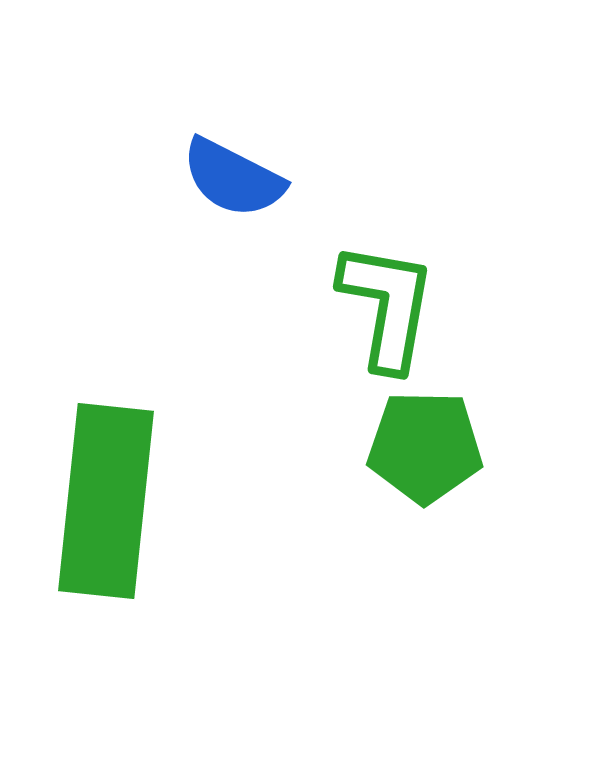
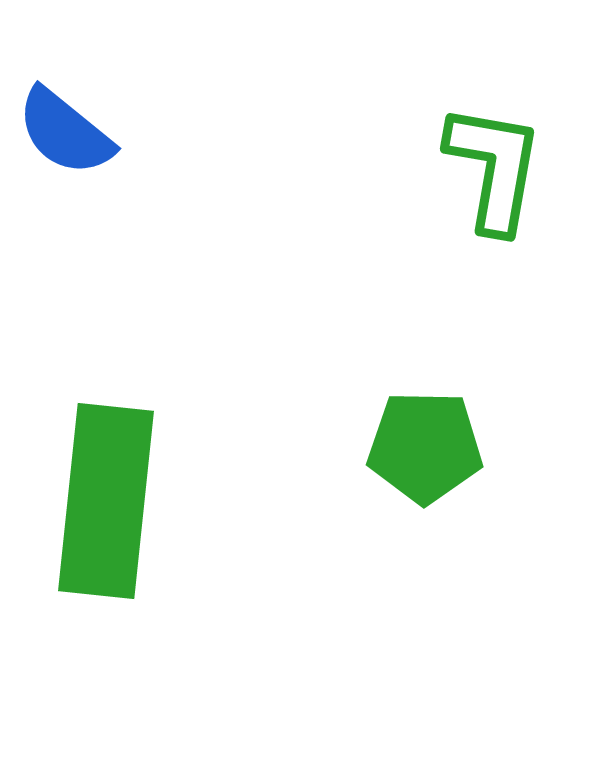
blue semicircle: moved 168 px left, 46 px up; rotated 12 degrees clockwise
green L-shape: moved 107 px right, 138 px up
